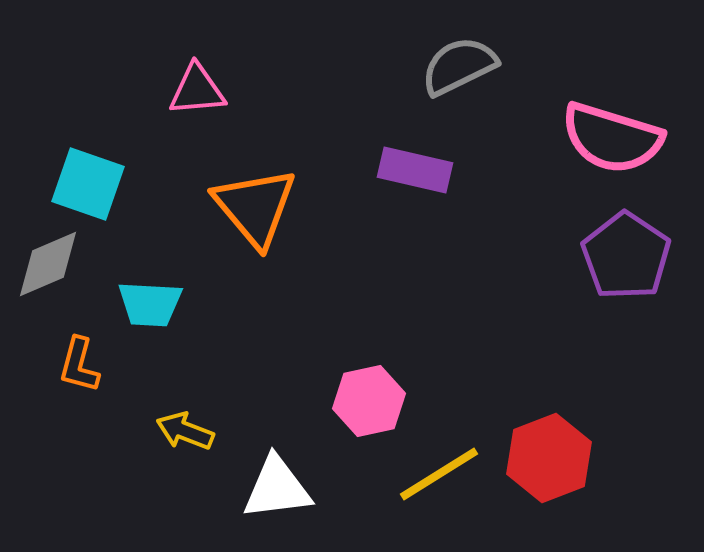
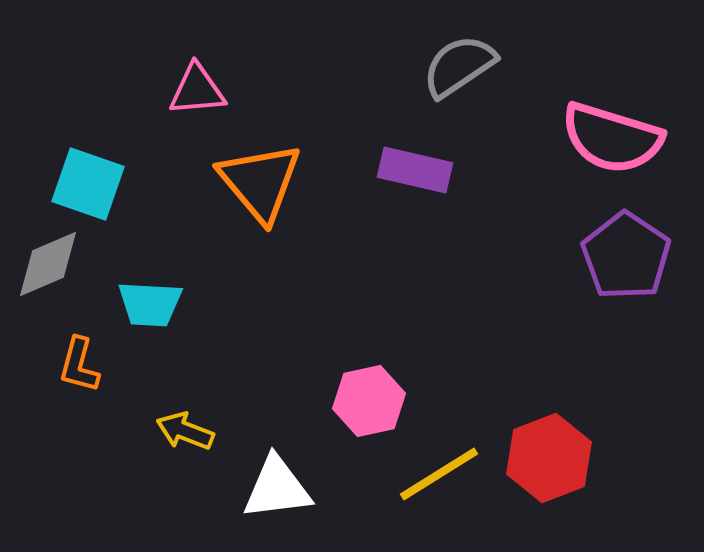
gray semicircle: rotated 8 degrees counterclockwise
orange triangle: moved 5 px right, 25 px up
